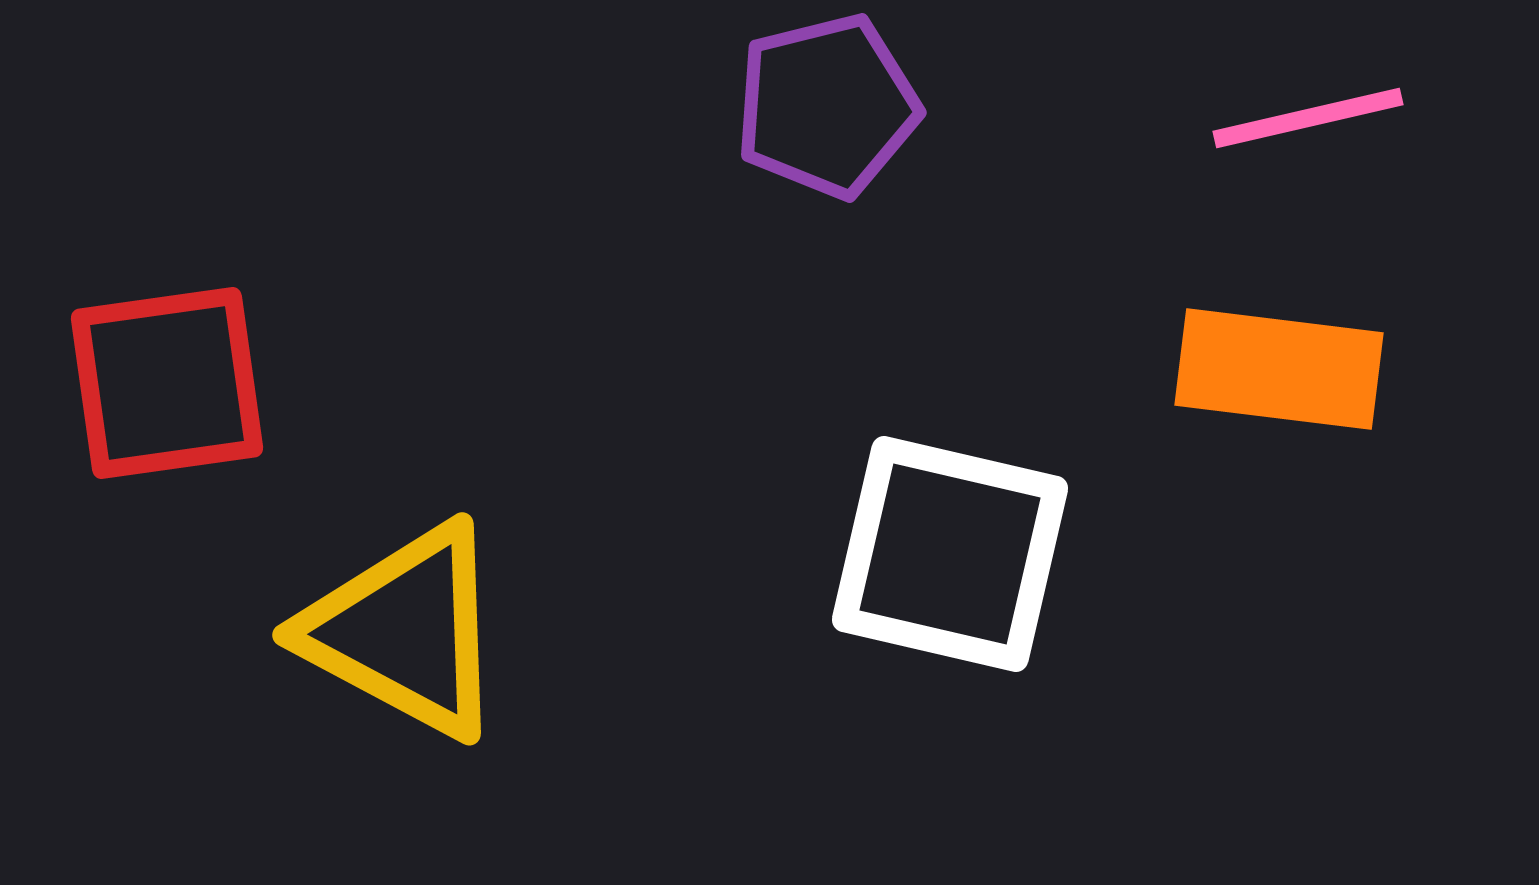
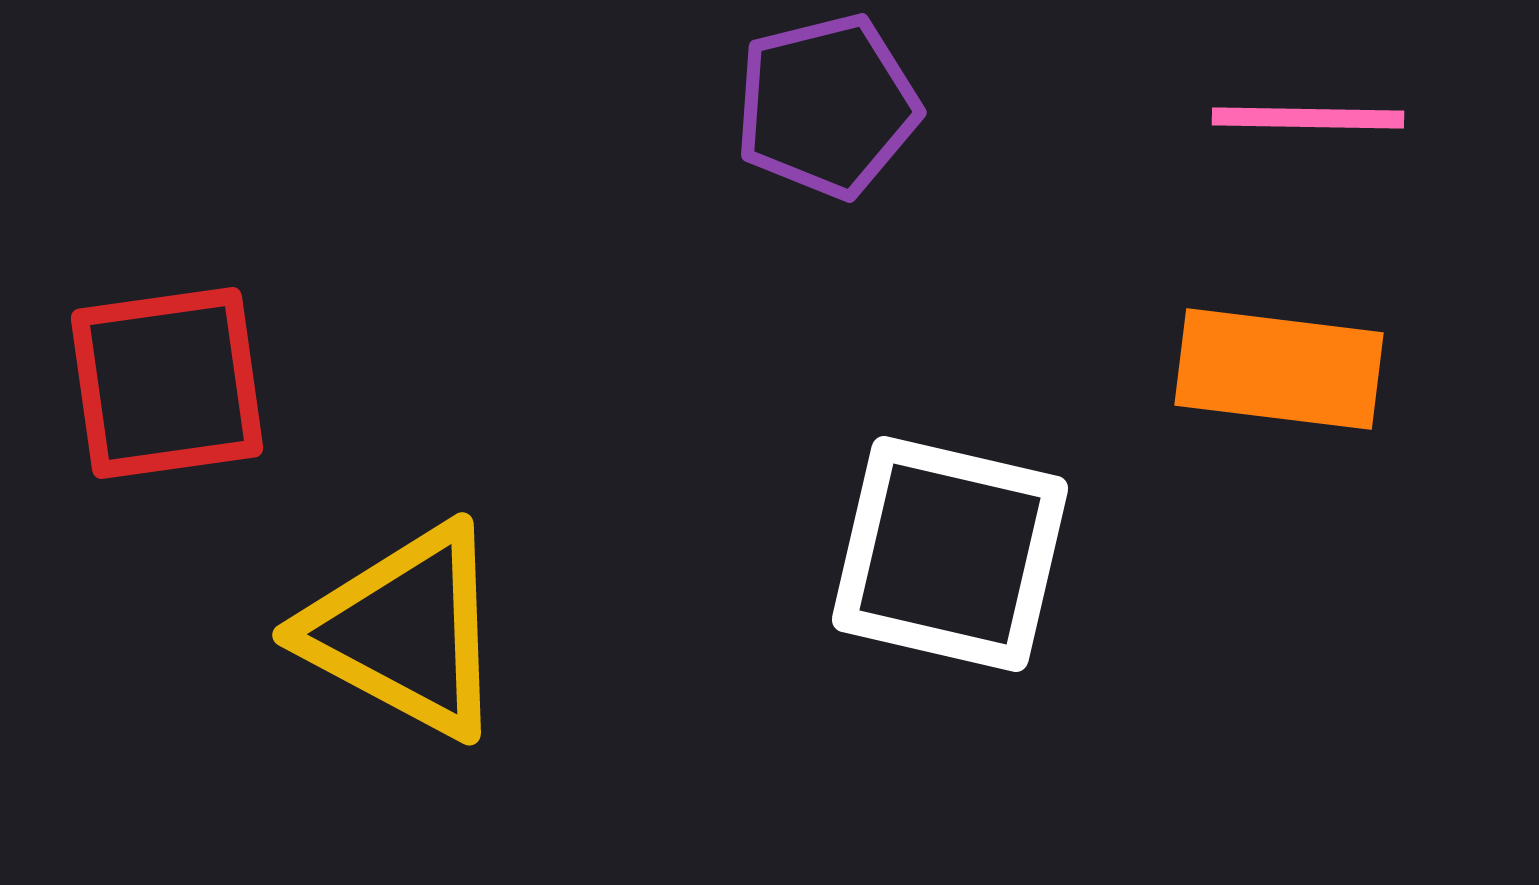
pink line: rotated 14 degrees clockwise
